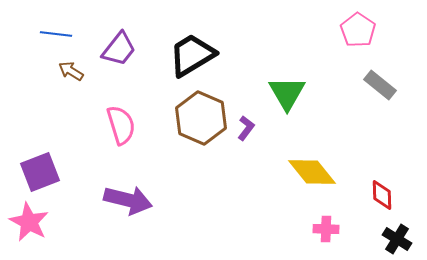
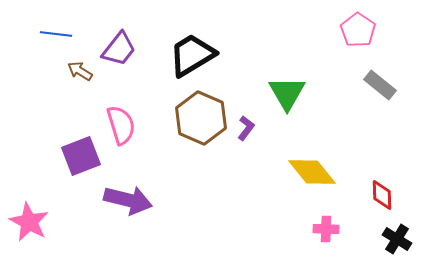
brown arrow: moved 9 px right
purple square: moved 41 px right, 16 px up
